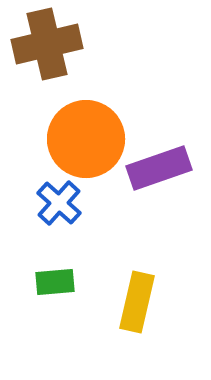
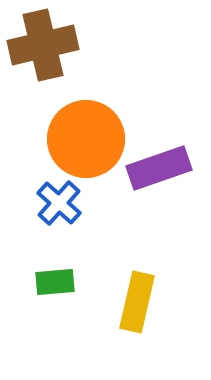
brown cross: moved 4 px left, 1 px down
